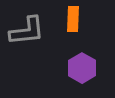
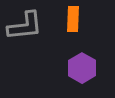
gray L-shape: moved 2 px left, 5 px up
